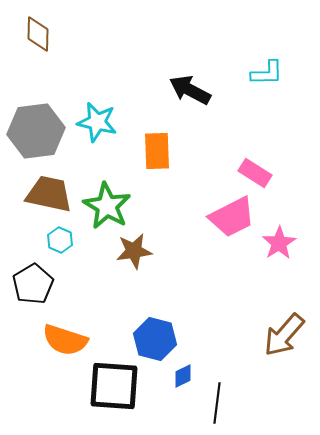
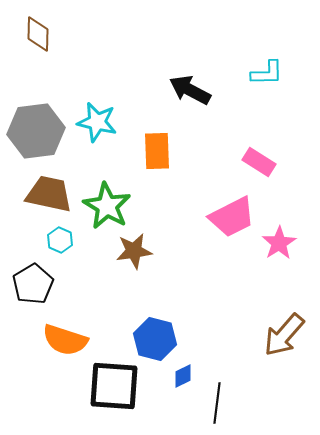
pink rectangle: moved 4 px right, 11 px up
